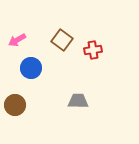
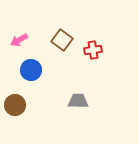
pink arrow: moved 2 px right
blue circle: moved 2 px down
